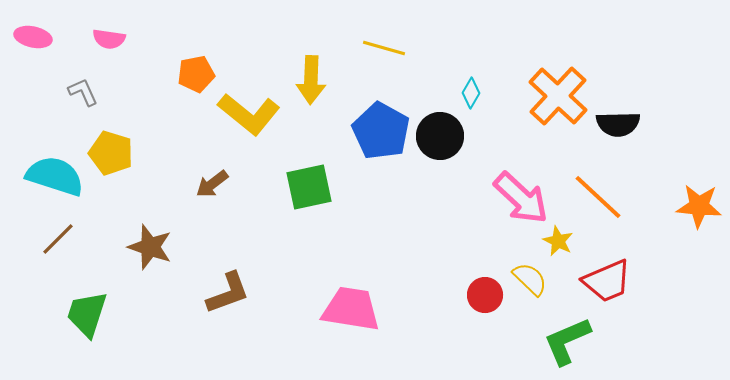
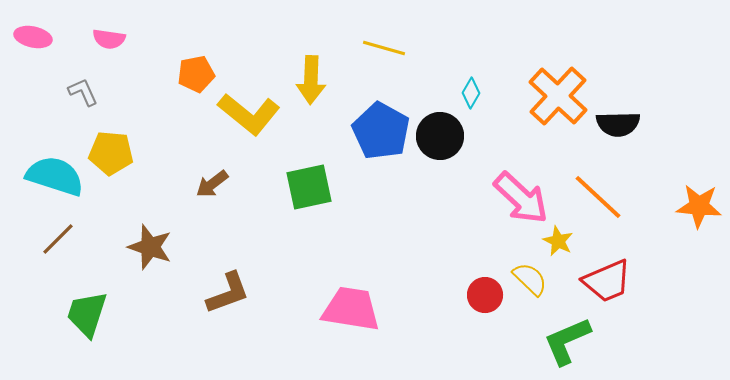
yellow pentagon: rotated 12 degrees counterclockwise
